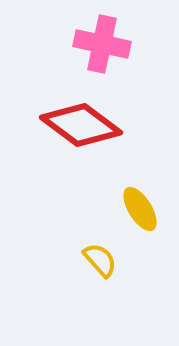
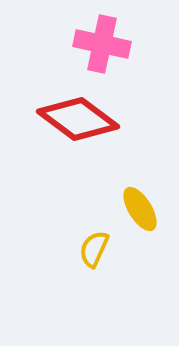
red diamond: moved 3 px left, 6 px up
yellow semicircle: moved 6 px left, 11 px up; rotated 114 degrees counterclockwise
